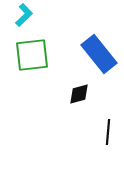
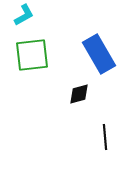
cyan L-shape: rotated 15 degrees clockwise
blue rectangle: rotated 9 degrees clockwise
black line: moved 3 px left, 5 px down; rotated 10 degrees counterclockwise
